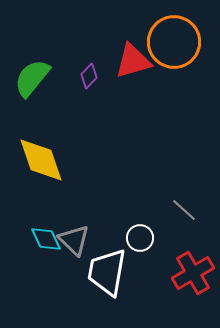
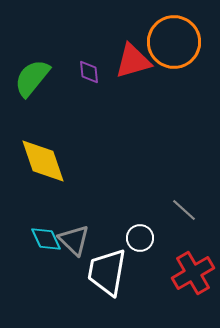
purple diamond: moved 4 px up; rotated 50 degrees counterclockwise
yellow diamond: moved 2 px right, 1 px down
